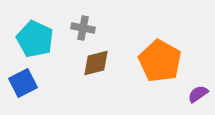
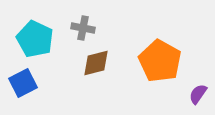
purple semicircle: rotated 20 degrees counterclockwise
